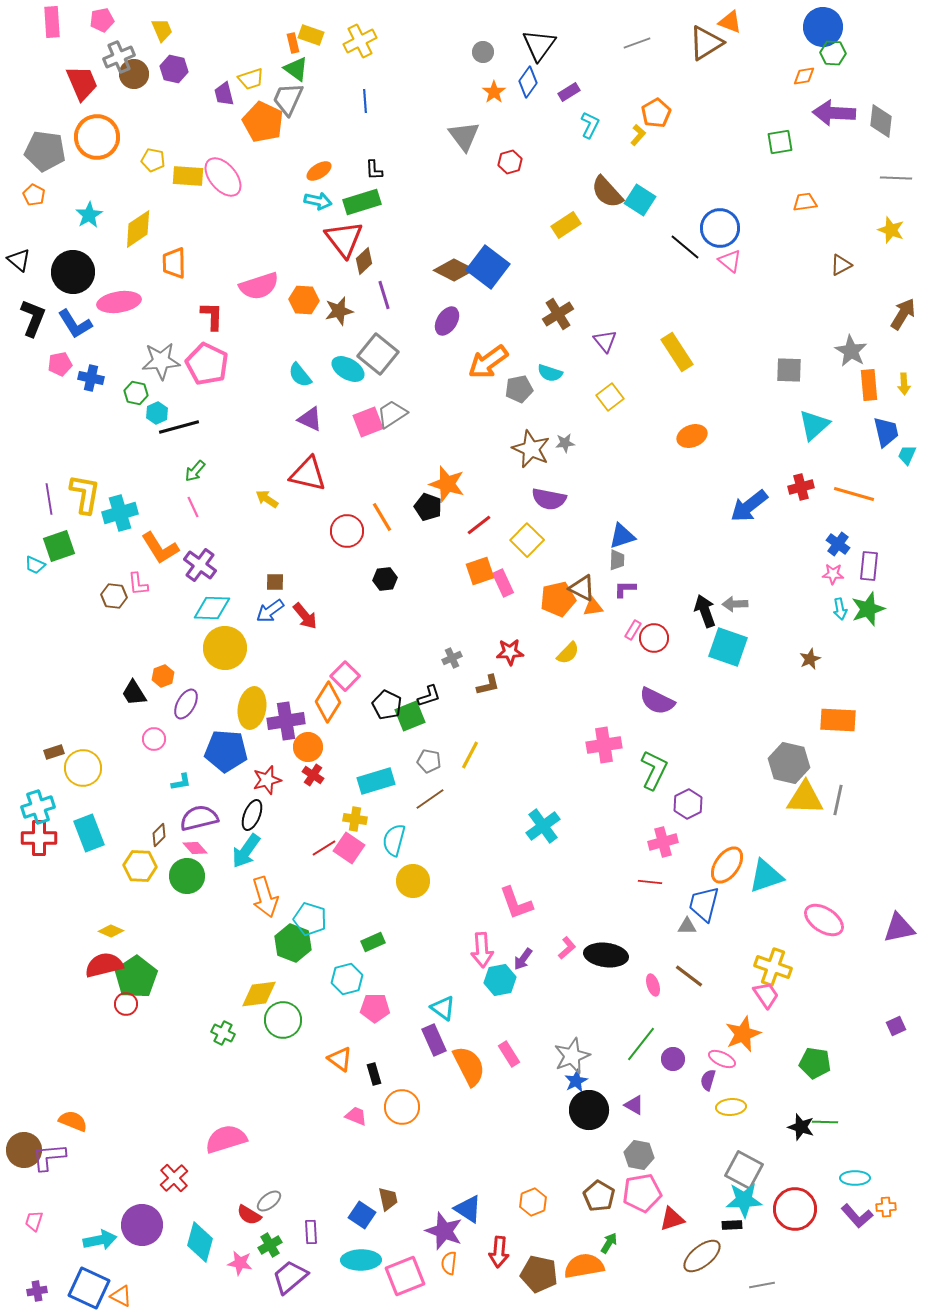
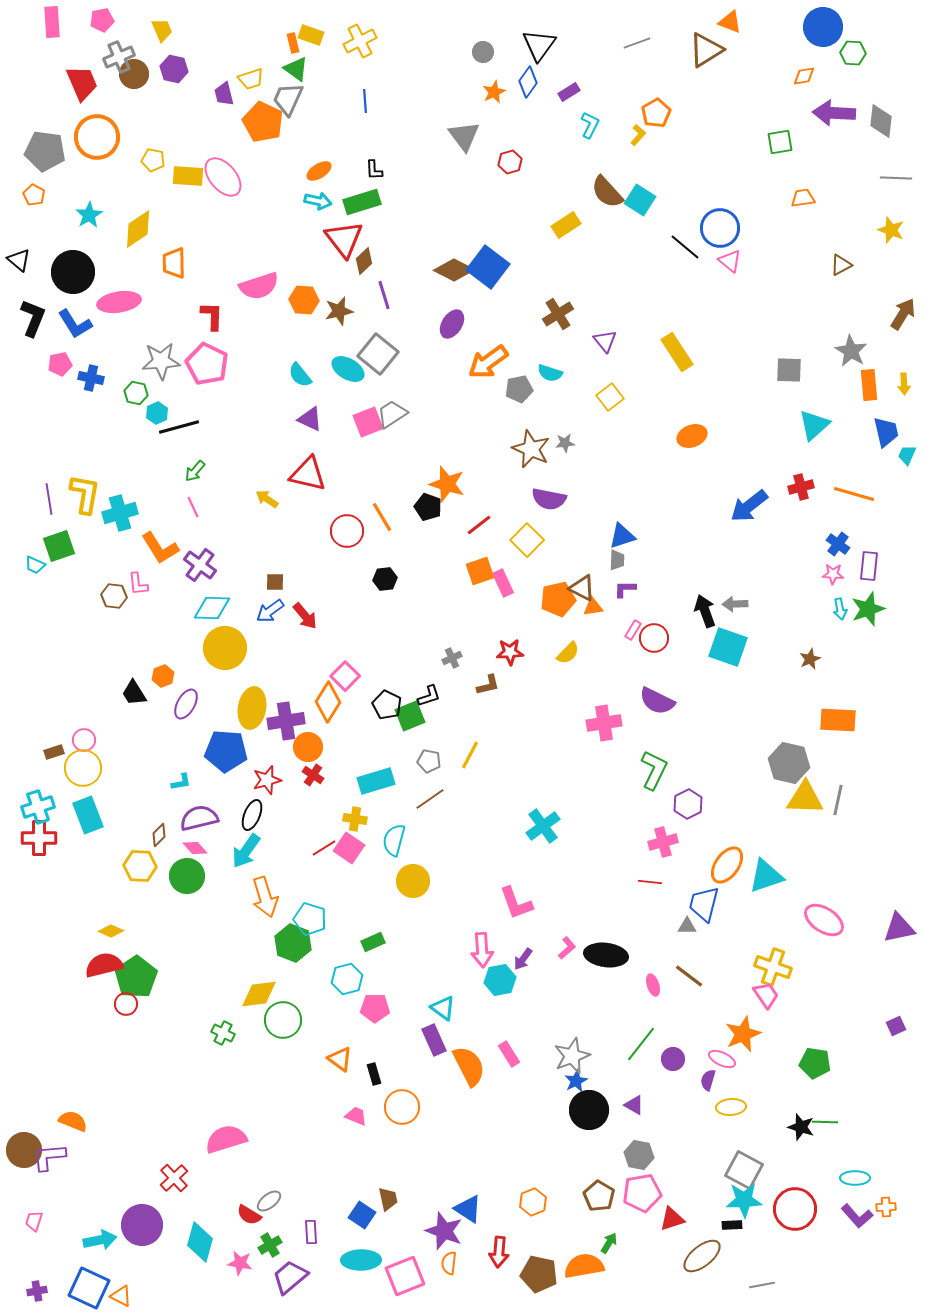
brown triangle at (706, 43): moved 7 px down
green hexagon at (833, 53): moved 20 px right
orange star at (494, 92): rotated 10 degrees clockwise
orange trapezoid at (805, 202): moved 2 px left, 4 px up
purple ellipse at (447, 321): moved 5 px right, 3 px down
pink circle at (154, 739): moved 70 px left, 1 px down
pink cross at (604, 745): moved 22 px up
cyan rectangle at (89, 833): moved 1 px left, 18 px up
